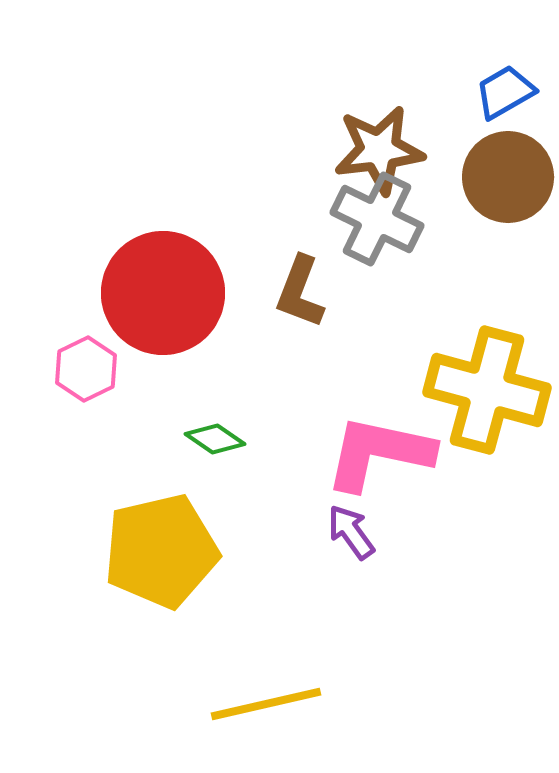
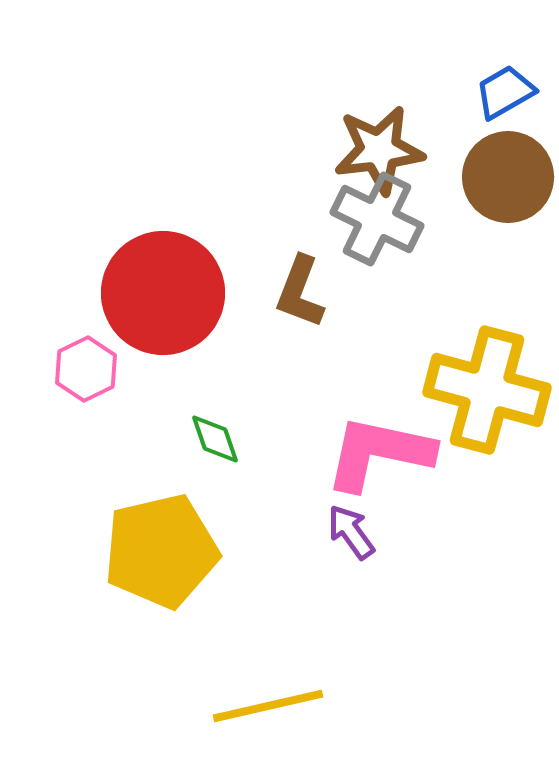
green diamond: rotated 36 degrees clockwise
yellow line: moved 2 px right, 2 px down
